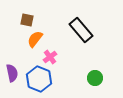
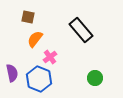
brown square: moved 1 px right, 3 px up
